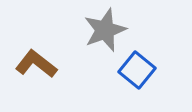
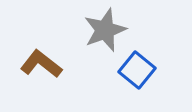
brown L-shape: moved 5 px right
